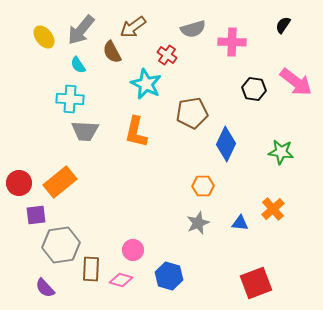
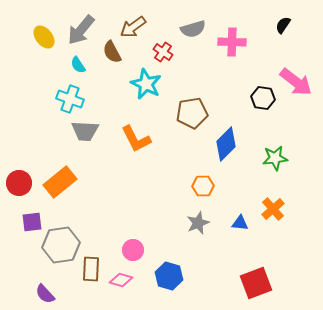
red cross: moved 4 px left, 3 px up
black hexagon: moved 9 px right, 9 px down
cyan cross: rotated 16 degrees clockwise
orange L-shape: moved 7 px down; rotated 40 degrees counterclockwise
blue diamond: rotated 20 degrees clockwise
green star: moved 6 px left, 6 px down; rotated 15 degrees counterclockwise
purple square: moved 4 px left, 7 px down
purple semicircle: moved 6 px down
